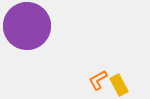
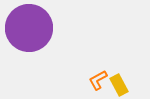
purple circle: moved 2 px right, 2 px down
